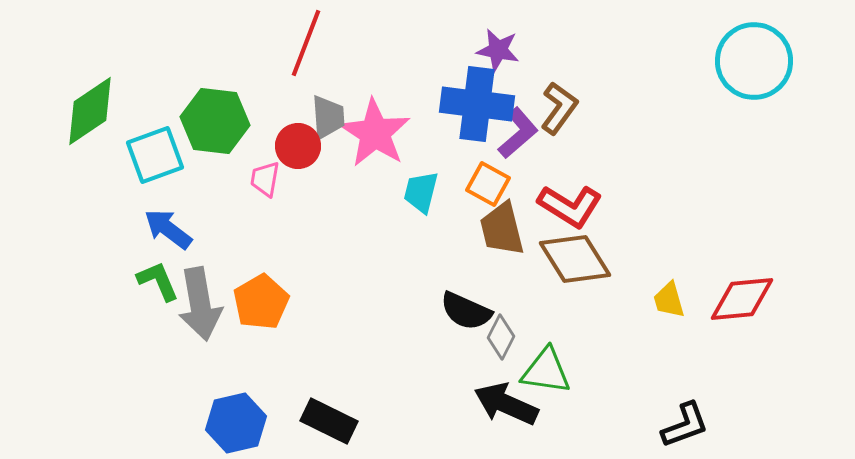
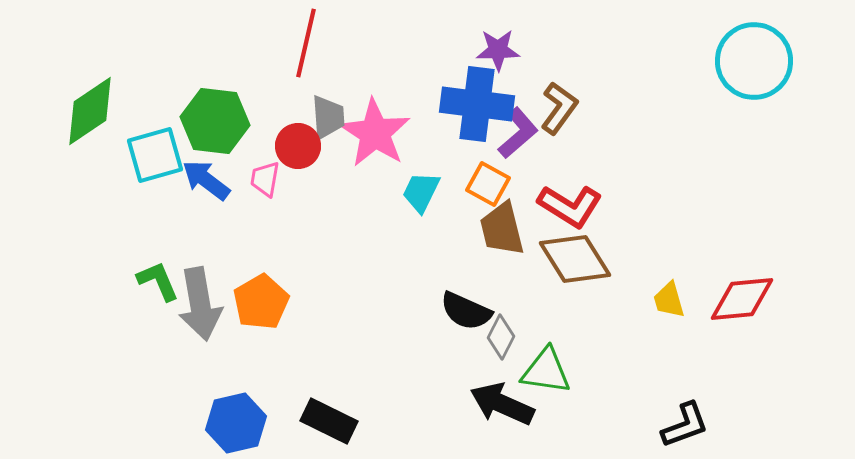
red line: rotated 8 degrees counterclockwise
purple star: rotated 12 degrees counterclockwise
cyan square: rotated 4 degrees clockwise
cyan trapezoid: rotated 12 degrees clockwise
blue arrow: moved 38 px right, 49 px up
black arrow: moved 4 px left
